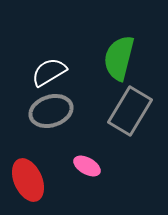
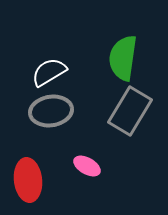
green semicircle: moved 4 px right; rotated 6 degrees counterclockwise
gray ellipse: rotated 9 degrees clockwise
red ellipse: rotated 18 degrees clockwise
